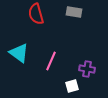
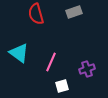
gray rectangle: rotated 28 degrees counterclockwise
pink line: moved 1 px down
purple cross: rotated 28 degrees counterclockwise
white square: moved 10 px left
